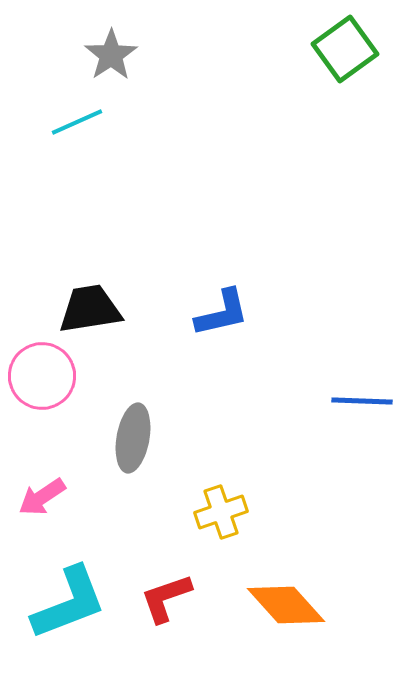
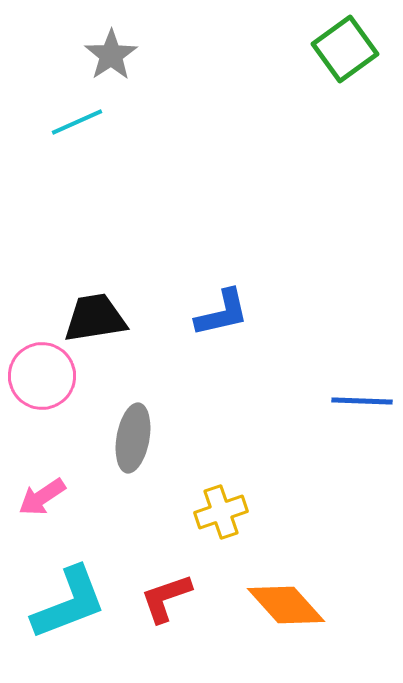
black trapezoid: moved 5 px right, 9 px down
